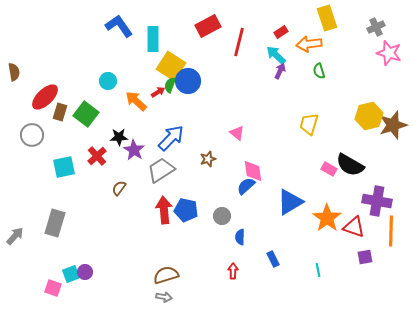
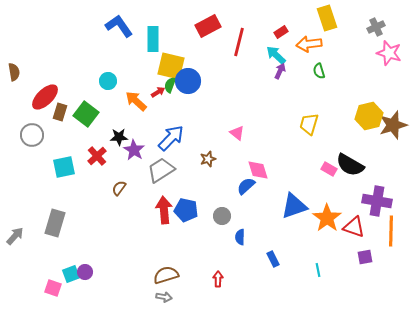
yellow square at (171, 66): rotated 20 degrees counterclockwise
pink diamond at (253, 171): moved 5 px right, 1 px up; rotated 10 degrees counterclockwise
blue triangle at (290, 202): moved 4 px right, 4 px down; rotated 12 degrees clockwise
red arrow at (233, 271): moved 15 px left, 8 px down
